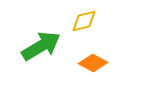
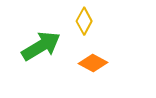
yellow diamond: rotated 48 degrees counterclockwise
